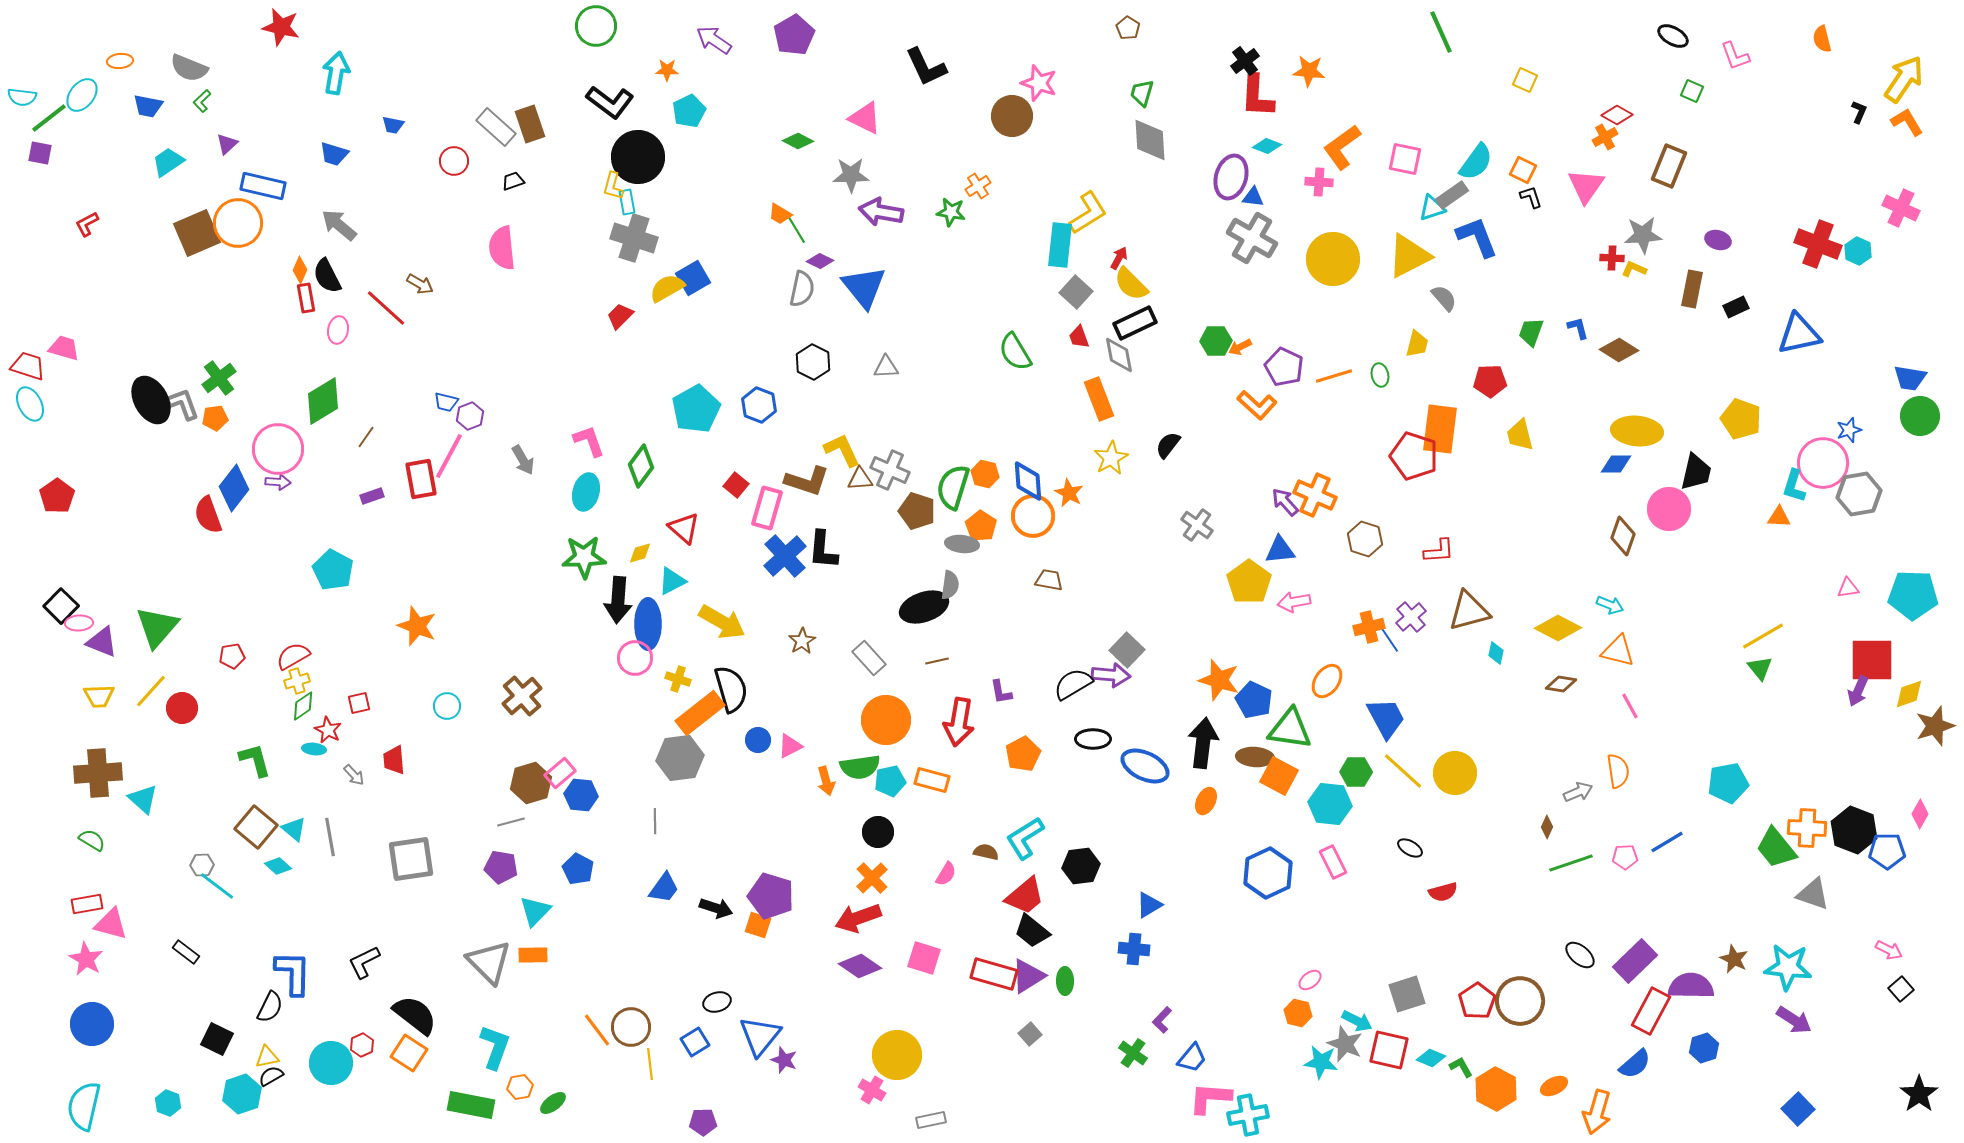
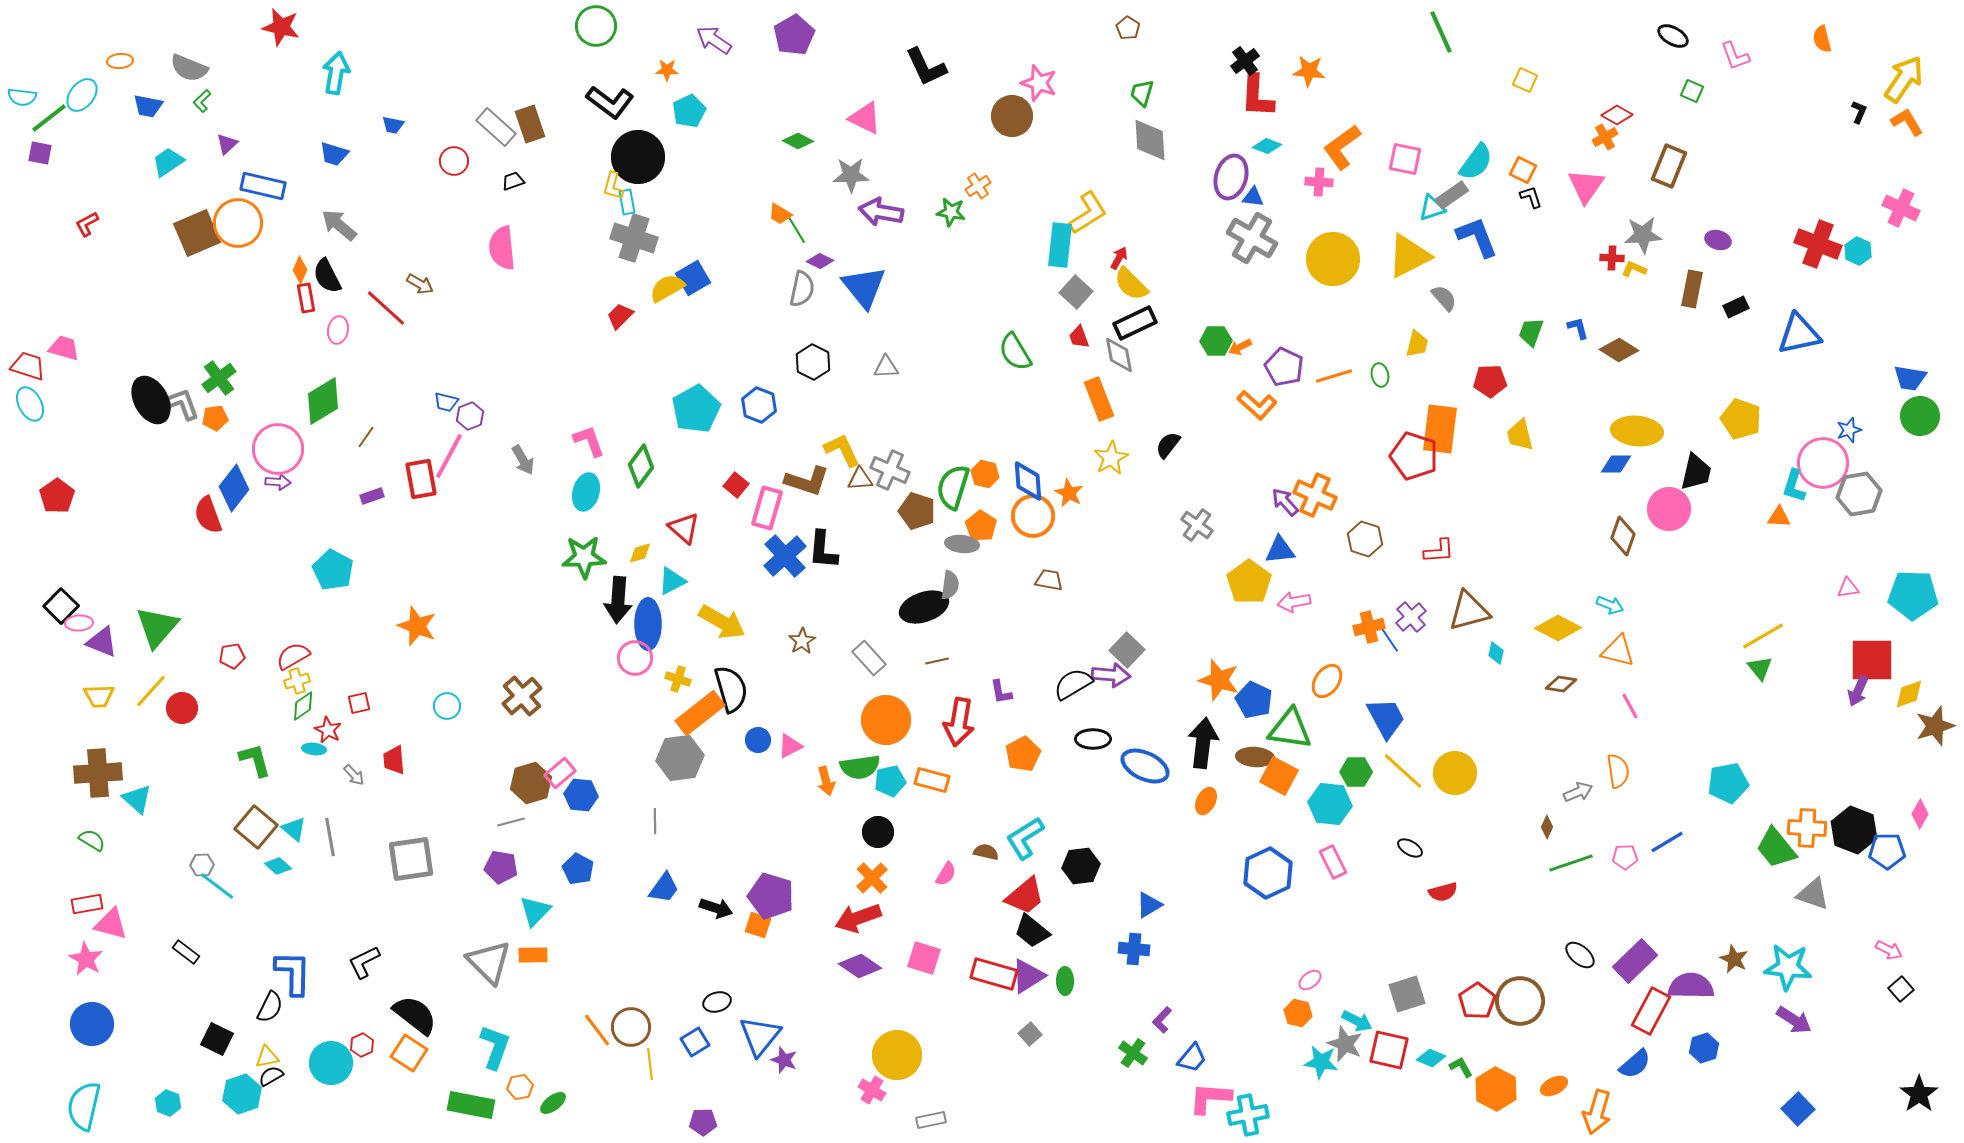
cyan triangle at (143, 799): moved 6 px left
